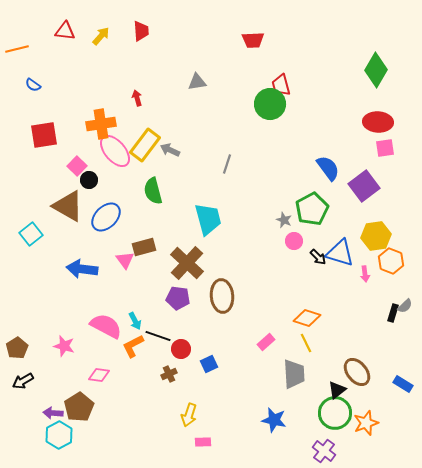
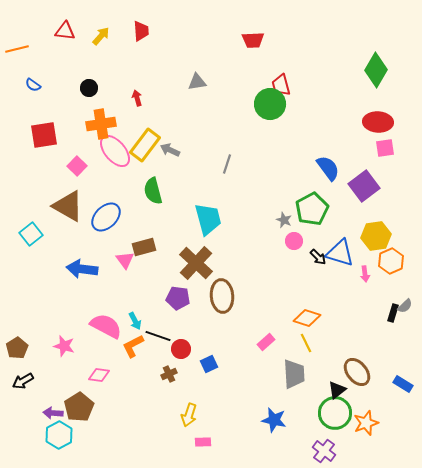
black circle at (89, 180): moved 92 px up
orange hexagon at (391, 261): rotated 15 degrees clockwise
brown cross at (187, 263): moved 9 px right
